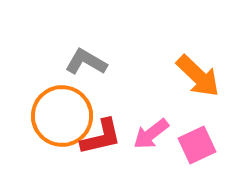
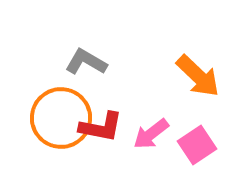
orange circle: moved 1 px left, 2 px down
red L-shape: moved 10 px up; rotated 24 degrees clockwise
pink square: rotated 9 degrees counterclockwise
